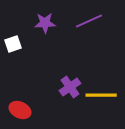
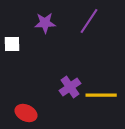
purple line: rotated 32 degrees counterclockwise
white square: moved 1 px left; rotated 18 degrees clockwise
red ellipse: moved 6 px right, 3 px down
